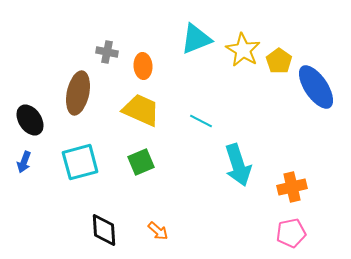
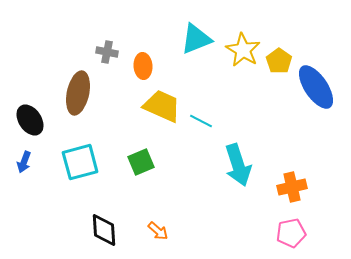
yellow trapezoid: moved 21 px right, 4 px up
